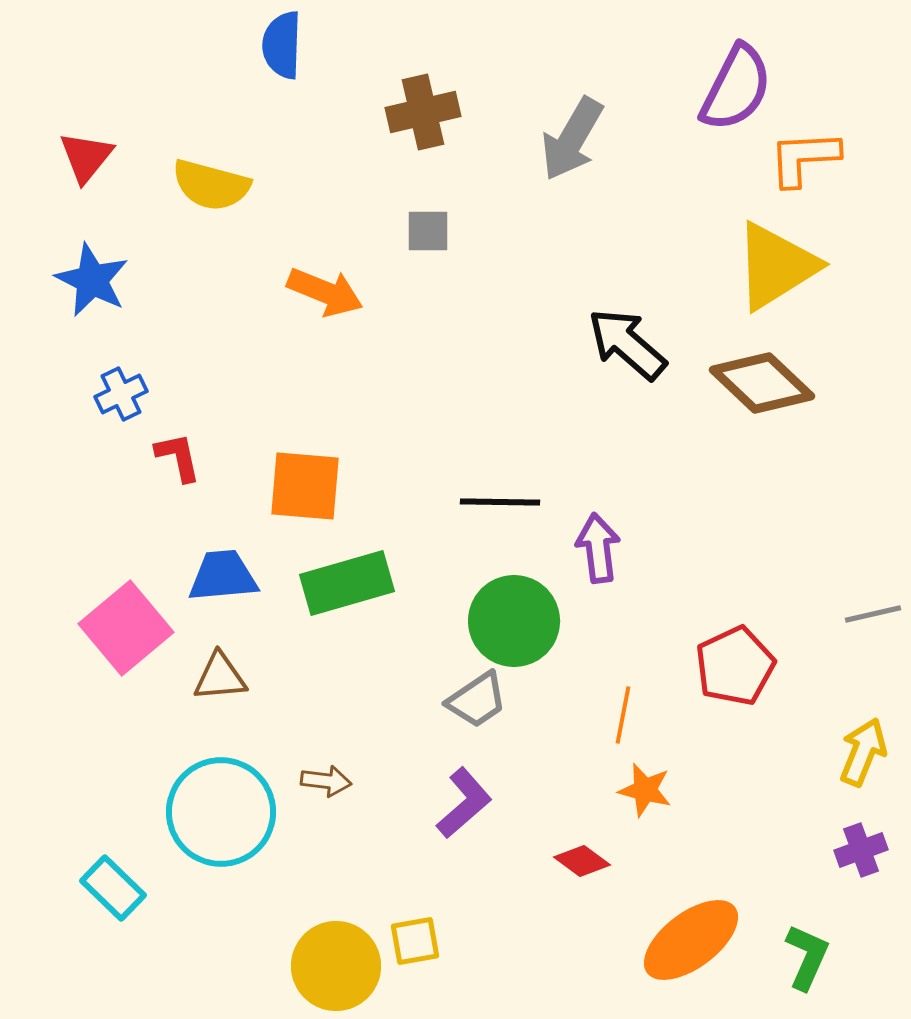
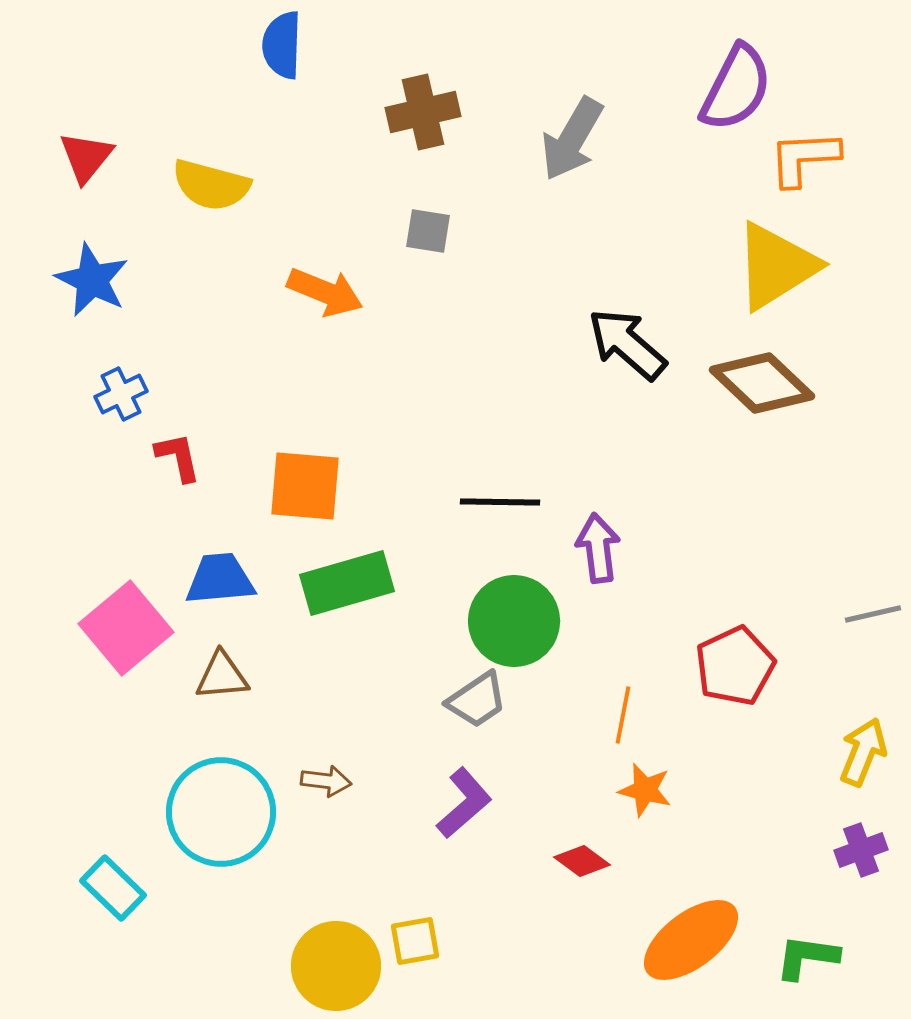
gray square: rotated 9 degrees clockwise
blue trapezoid: moved 3 px left, 3 px down
brown triangle: moved 2 px right, 1 px up
green L-shape: rotated 106 degrees counterclockwise
